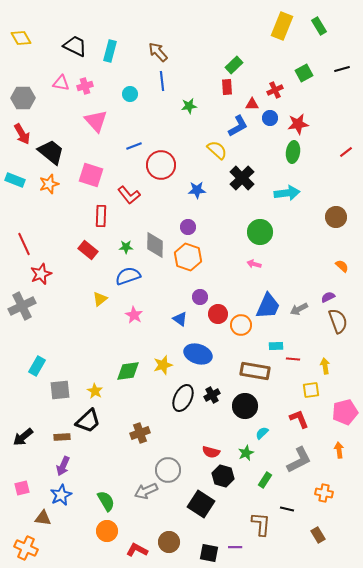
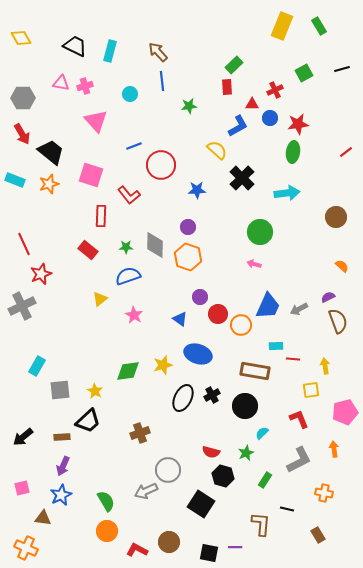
orange arrow at (339, 450): moved 5 px left, 1 px up
